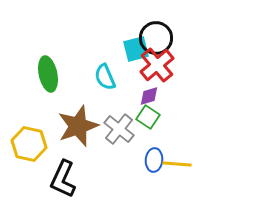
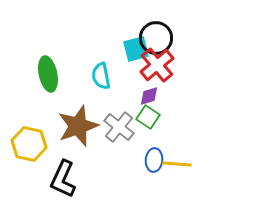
cyan semicircle: moved 4 px left, 1 px up; rotated 12 degrees clockwise
gray cross: moved 2 px up
